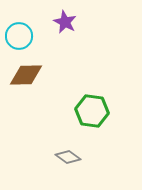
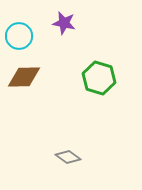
purple star: moved 1 px left, 1 px down; rotated 15 degrees counterclockwise
brown diamond: moved 2 px left, 2 px down
green hexagon: moved 7 px right, 33 px up; rotated 8 degrees clockwise
